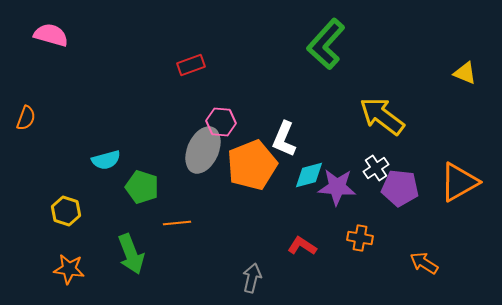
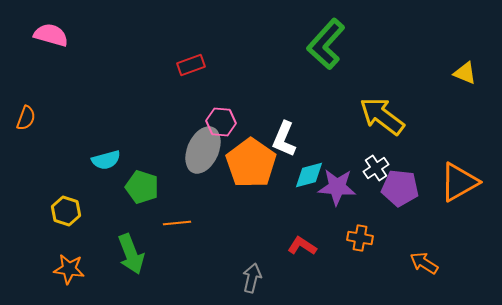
orange pentagon: moved 1 px left, 2 px up; rotated 15 degrees counterclockwise
